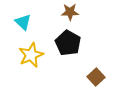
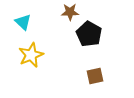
black pentagon: moved 21 px right, 9 px up
brown square: moved 1 px left, 1 px up; rotated 30 degrees clockwise
